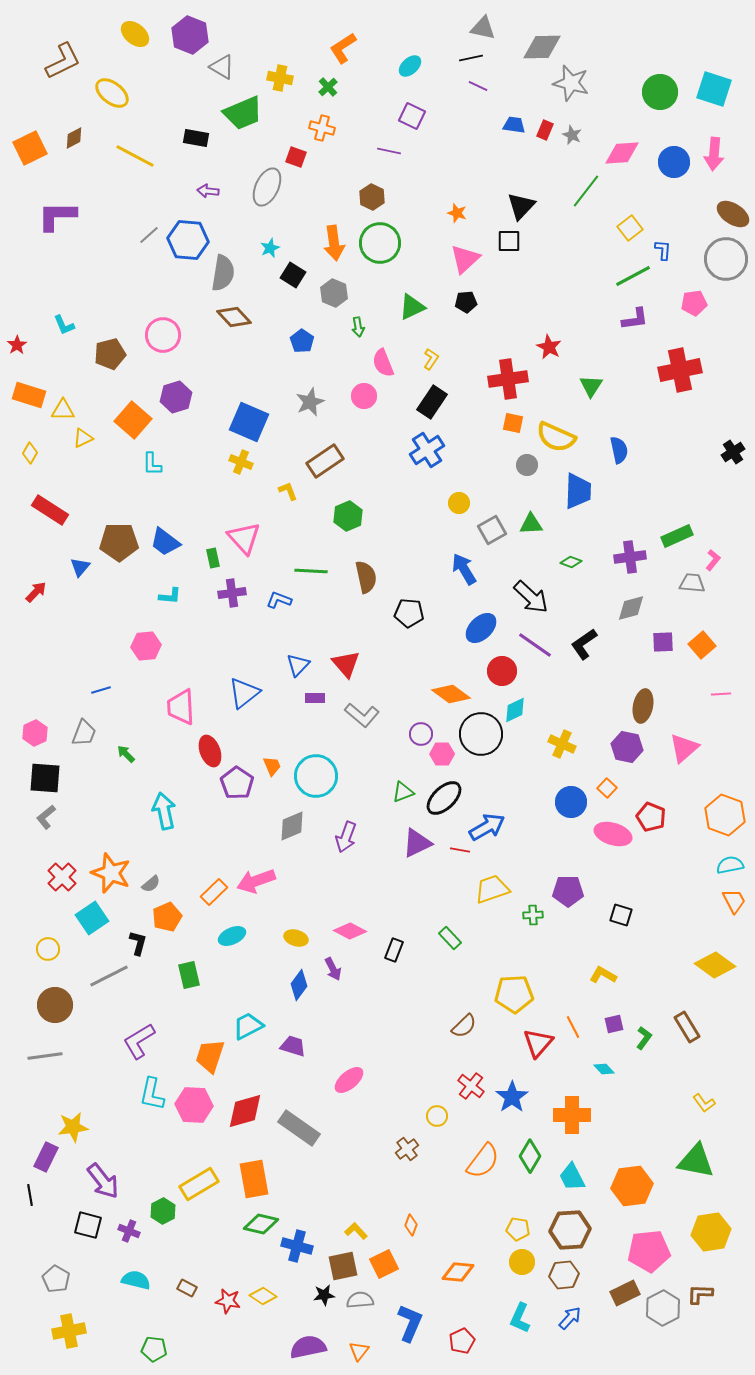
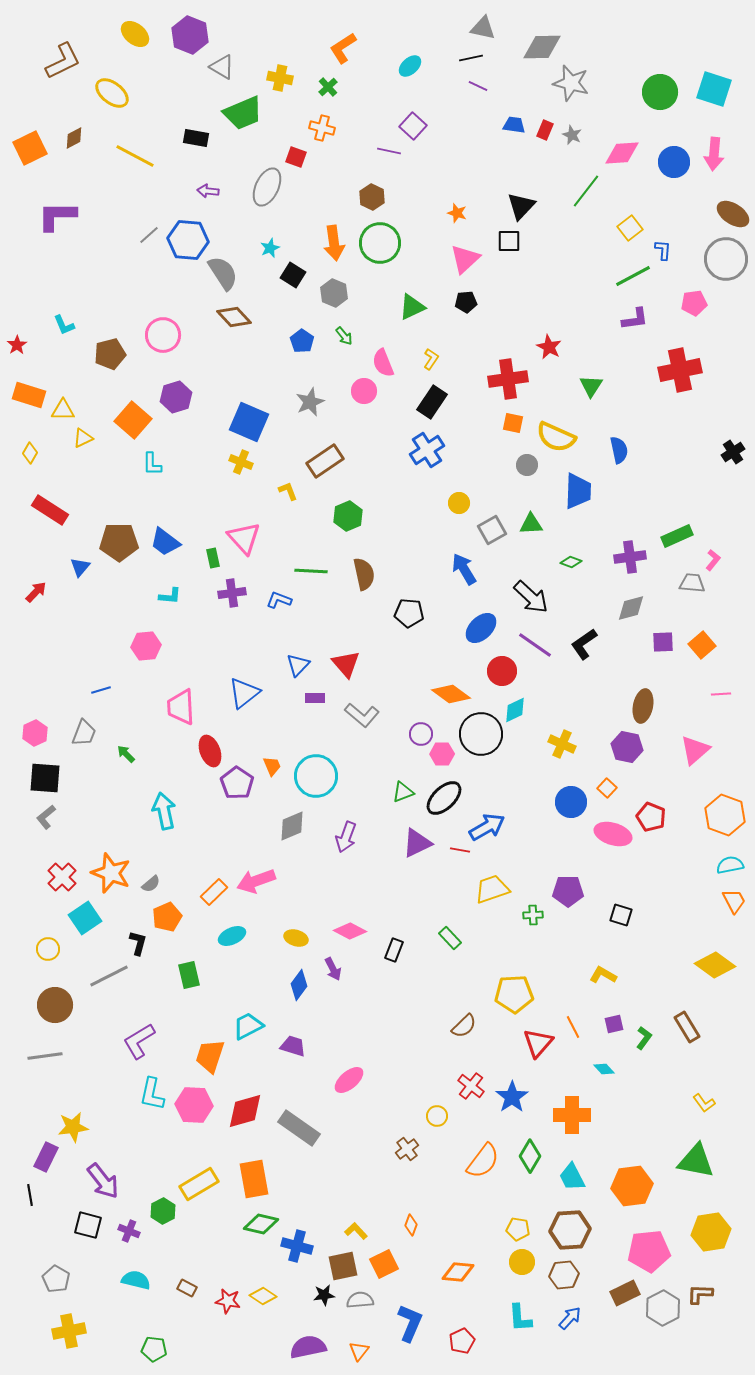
purple square at (412, 116): moved 1 px right, 10 px down; rotated 16 degrees clockwise
gray semicircle at (223, 273): rotated 42 degrees counterclockwise
green arrow at (358, 327): moved 14 px left, 9 px down; rotated 30 degrees counterclockwise
pink circle at (364, 396): moved 5 px up
brown semicircle at (366, 577): moved 2 px left, 3 px up
pink triangle at (684, 748): moved 11 px right, 2 px down
cyan square at (92, 918): moved 7 px left
cyan L-shape at (520, 1318): rotated 28 degrees counterclockwise
